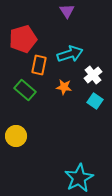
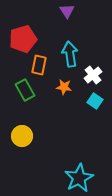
cyan arrow: rotated 80 degrees counterclockwise
green rectangle: rotated 20 degrees clockwise
yellow circle: moved 6 px right
